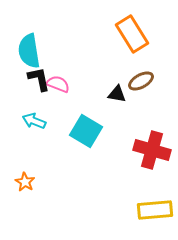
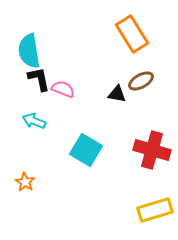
pink semicircle: moved 5 px right, 5 px down
cyan square: moved 19 px down
yellow rectangle: rotated 12 degrees counterclockwise
